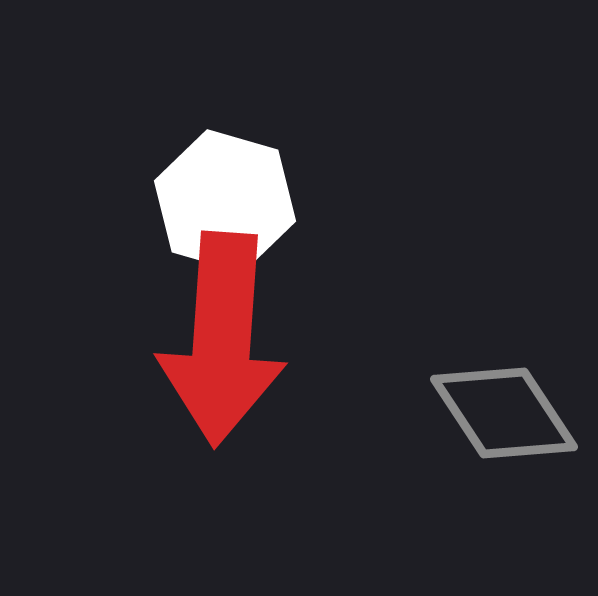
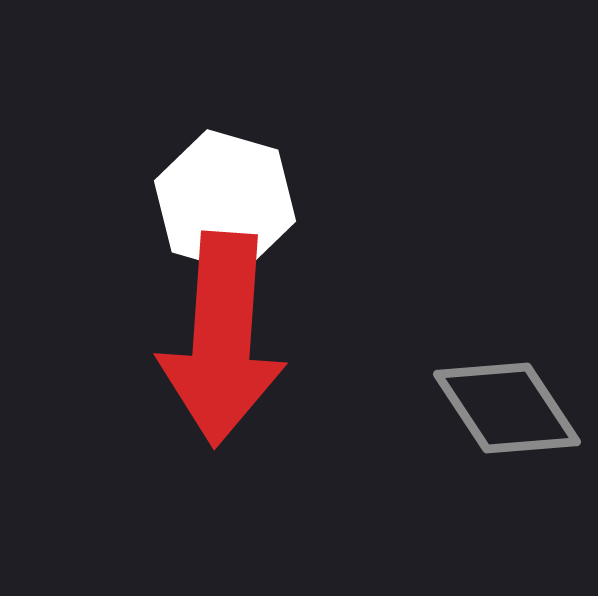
gray diamond: moved 3 px right, 5 px up
